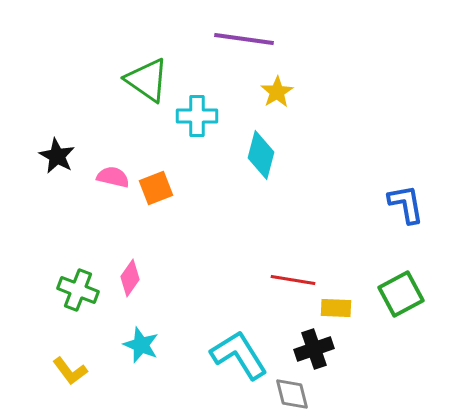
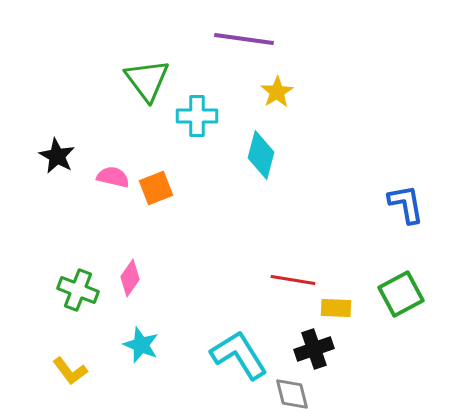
green triangle: rotated 18 degrees clockwise
